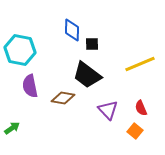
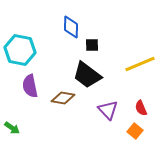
blue diamond: moved 1 px left, 3 px up
black square: moved 1 px down
green arrow: rotated 70 degrees clockwise
